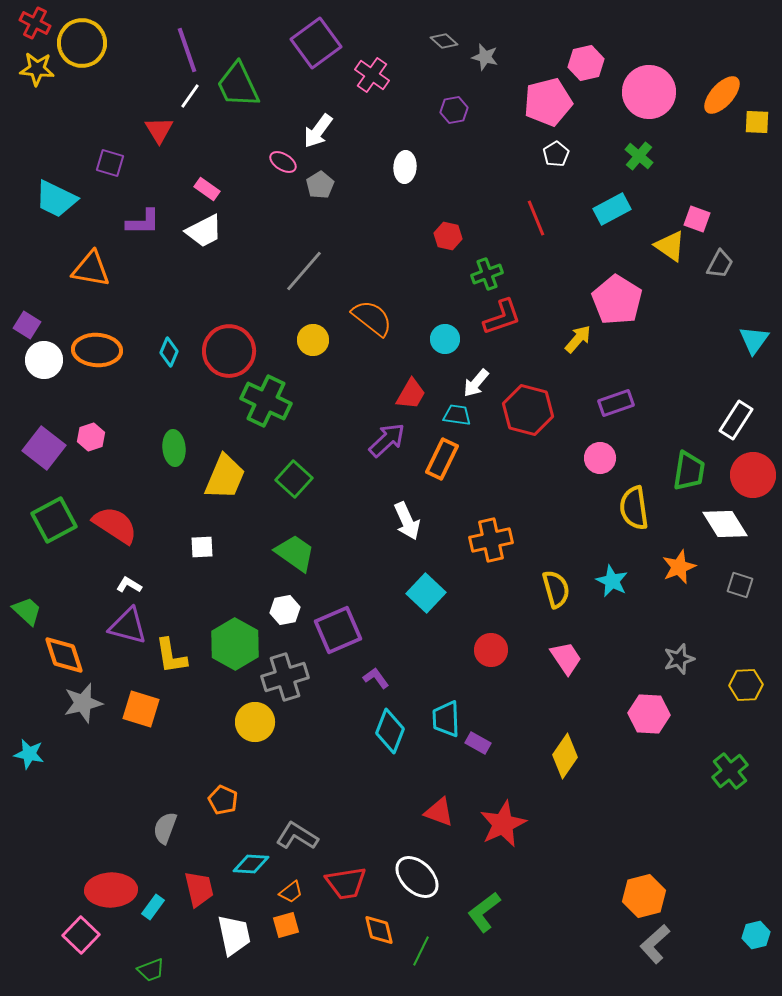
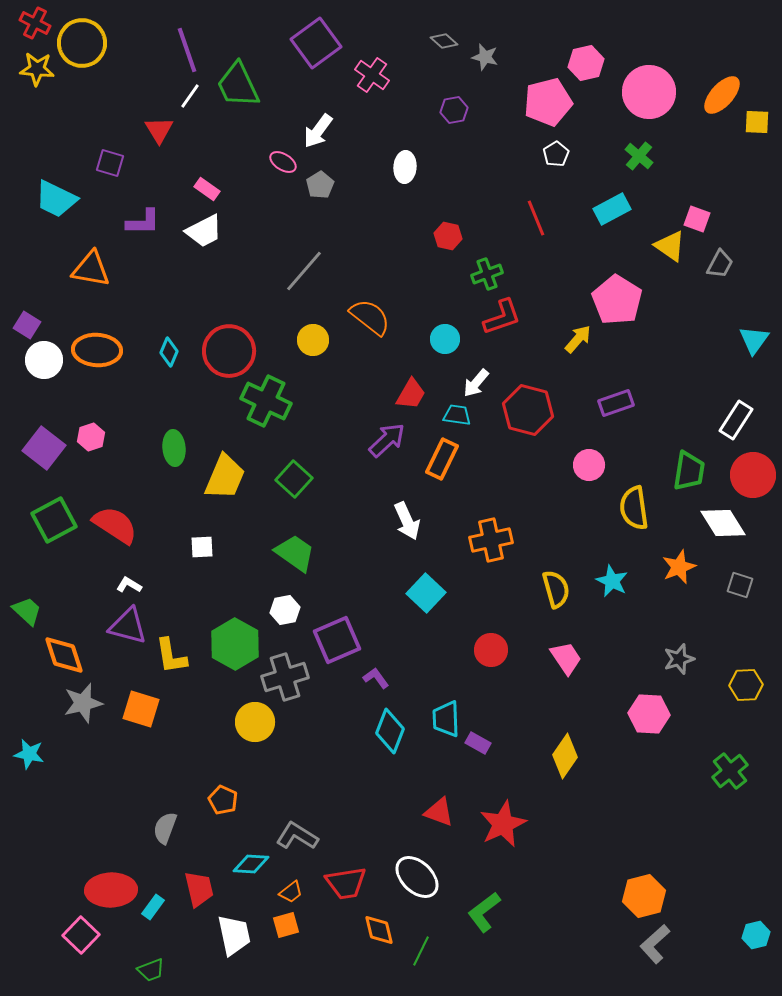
orange semicircle at (372, 318): moved 2 px left, 1 px up
pink circle at (600, 458): moved 11 px left, 7 px down
white diamond at (725, 524): moved 2 px left, 1 px up
purple square at (338, 630): moved 1 px left, 10 px down
